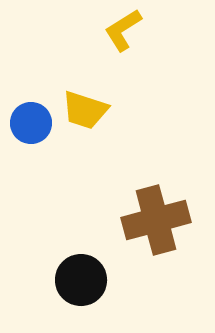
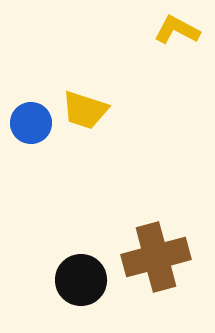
yellow L-shape: moved 54 px right; rotated 60 degrees clockwise
brown cross: moved 37 px down
